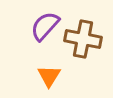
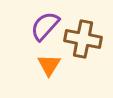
orange triangle: moved 11 px up
